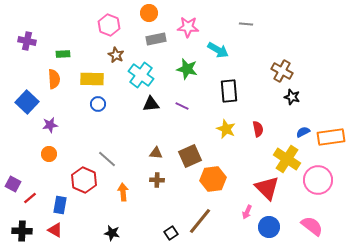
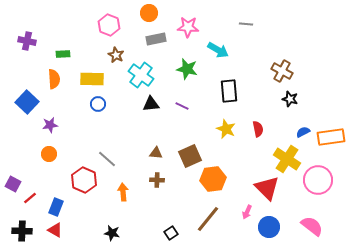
black star at (292, 97): moved 2 px left, 2 px down
blue rectangle at (60, 205): moved 4 px left, 2 px down; rotated 12 degrees clockwise
brown line at (200, 221): moved 8 px right, 2 px up
